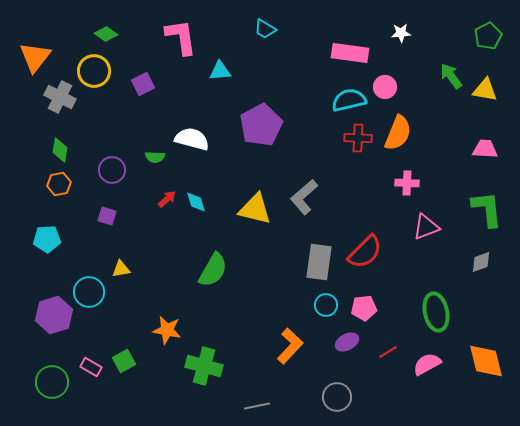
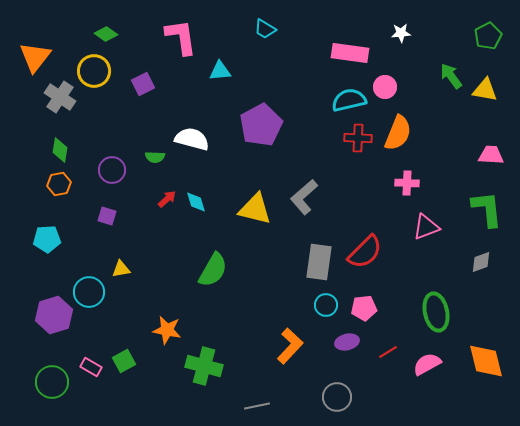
gray cross at (60, 97): rotated 8 degrees clockwise
pink trapezoid at (485, 149): moved 6 px right, 6 px down
purple ellipse at (347, 342): rotated 15 degrees clockwise
